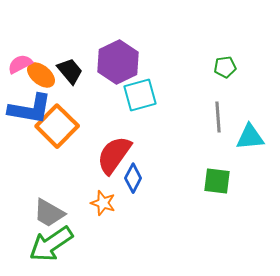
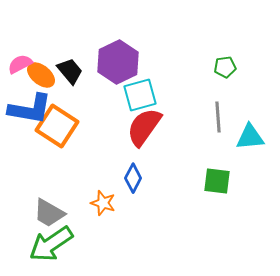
orange square: rotated 12 degrees counterclockwise
red semicircle: moved 30 px right, 28 px up
